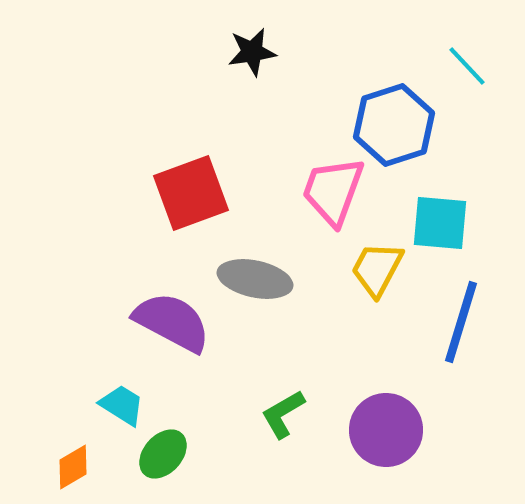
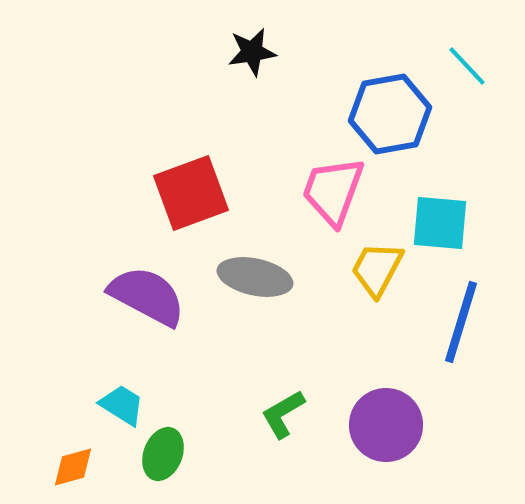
blue hexagon: moved 4 px left, 11 px up; rotated 8 degrees clockwise
gray ellipse: moved 2 px up
purple semicircle: moved 25 px left, 26 px up
purple circle: moved 5 px up
green ellipse: rotated 21 degrees counterclockwise
orange diamond: rotated 15 degrees clockwise
